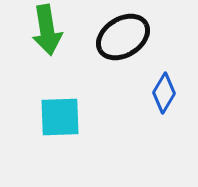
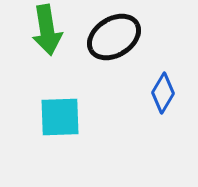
black ellipse: moved 9 px left
blue diamond: moved 1 px left
